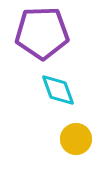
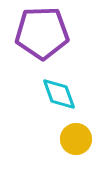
cyan diamond: moved 1 px right, 4 px down
